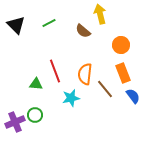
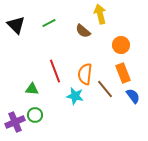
green triangle: moved 4 px left, 5 px down
cyan star: moved 4 px right, 2 px up; rotated 24 degrees clockwise
